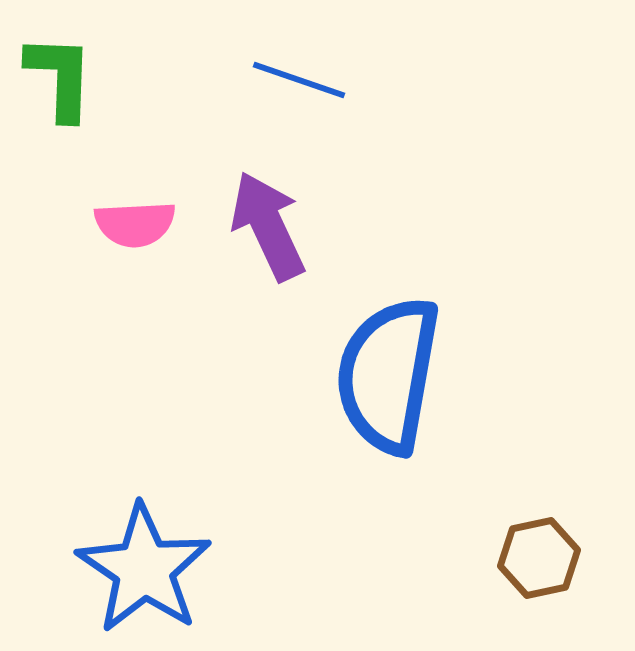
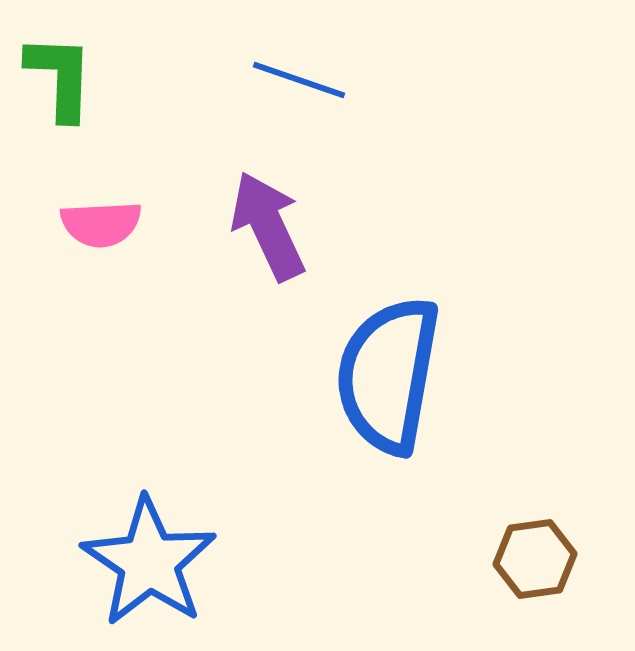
pink semicircle: moved 34 px left
brown hexagon: moved 4 px left, 1 px down; rotated 4 degrees clockwise
blue star: moved 5 px right, 7 px up
